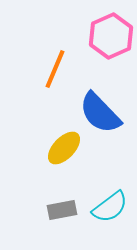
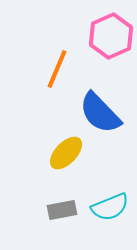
orange line: moved 2 px right
yellow ellipse: moved 2 px right, 5 px down
cyan semicircle: rotated 15 degrees clockwise
